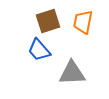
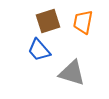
gray triangle: rotated 20 degrees clockwise
